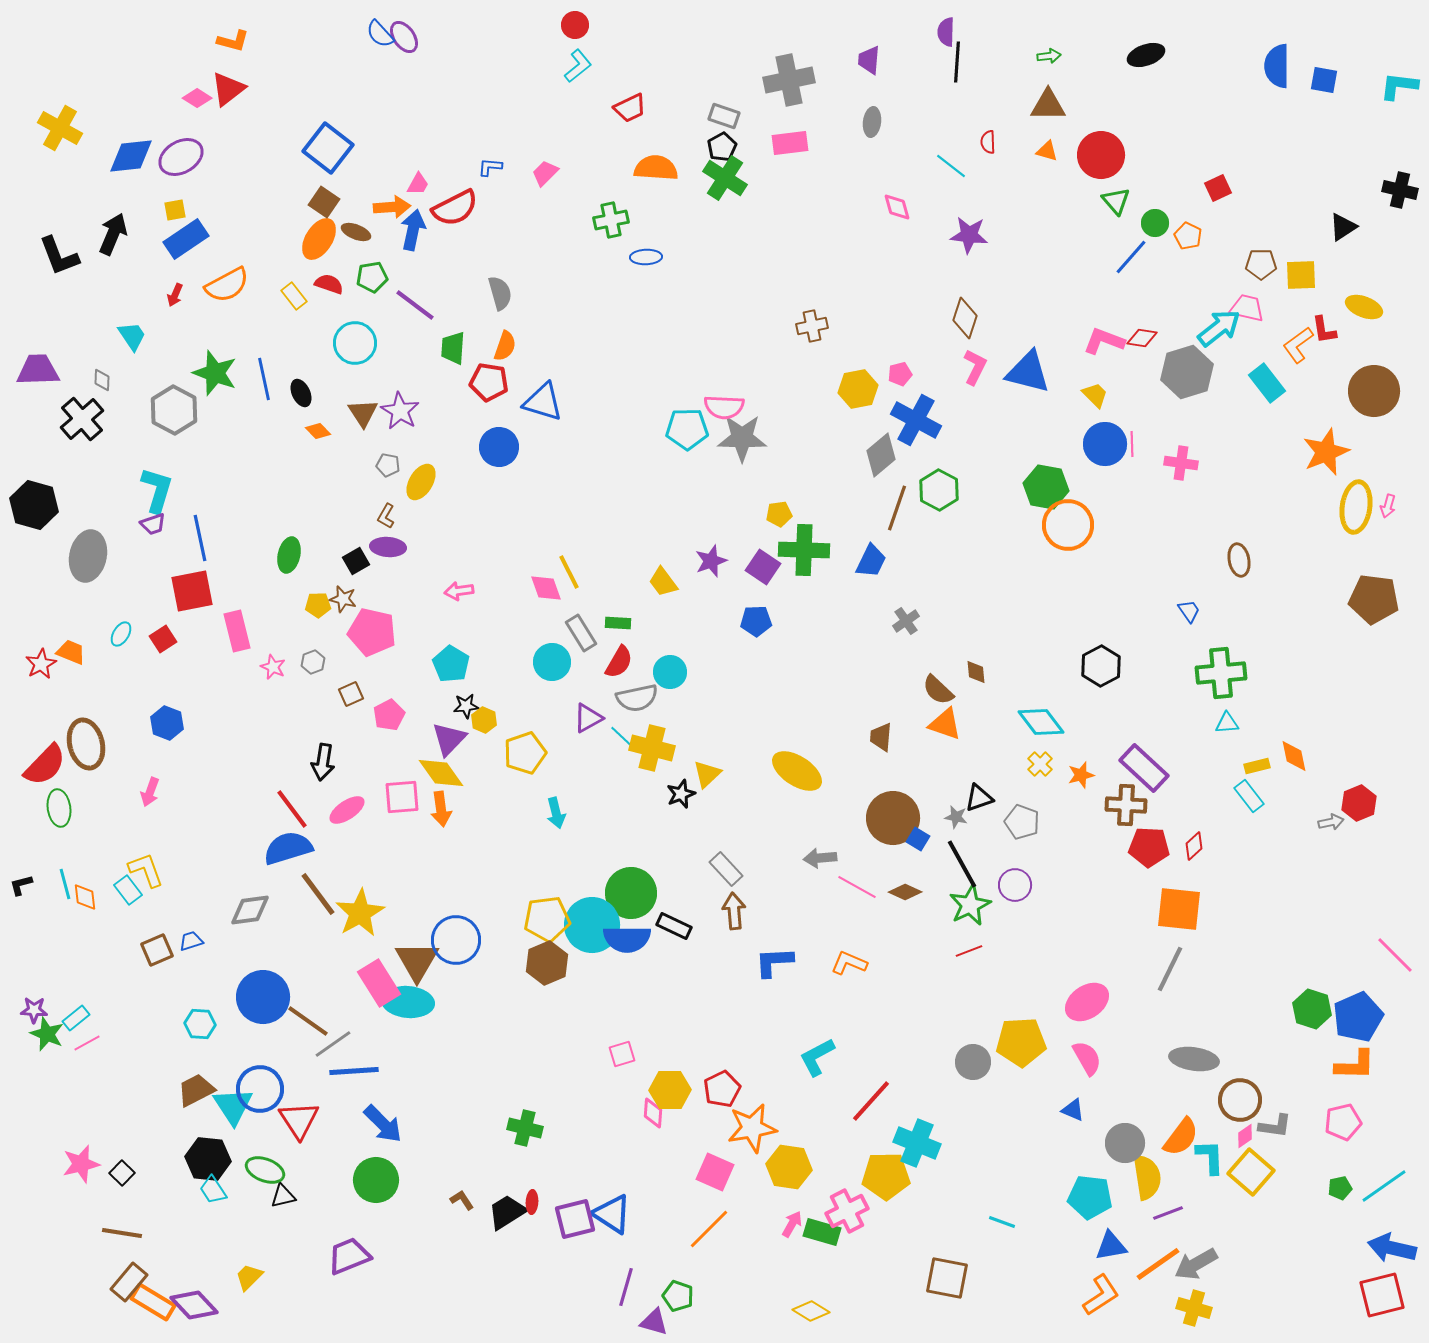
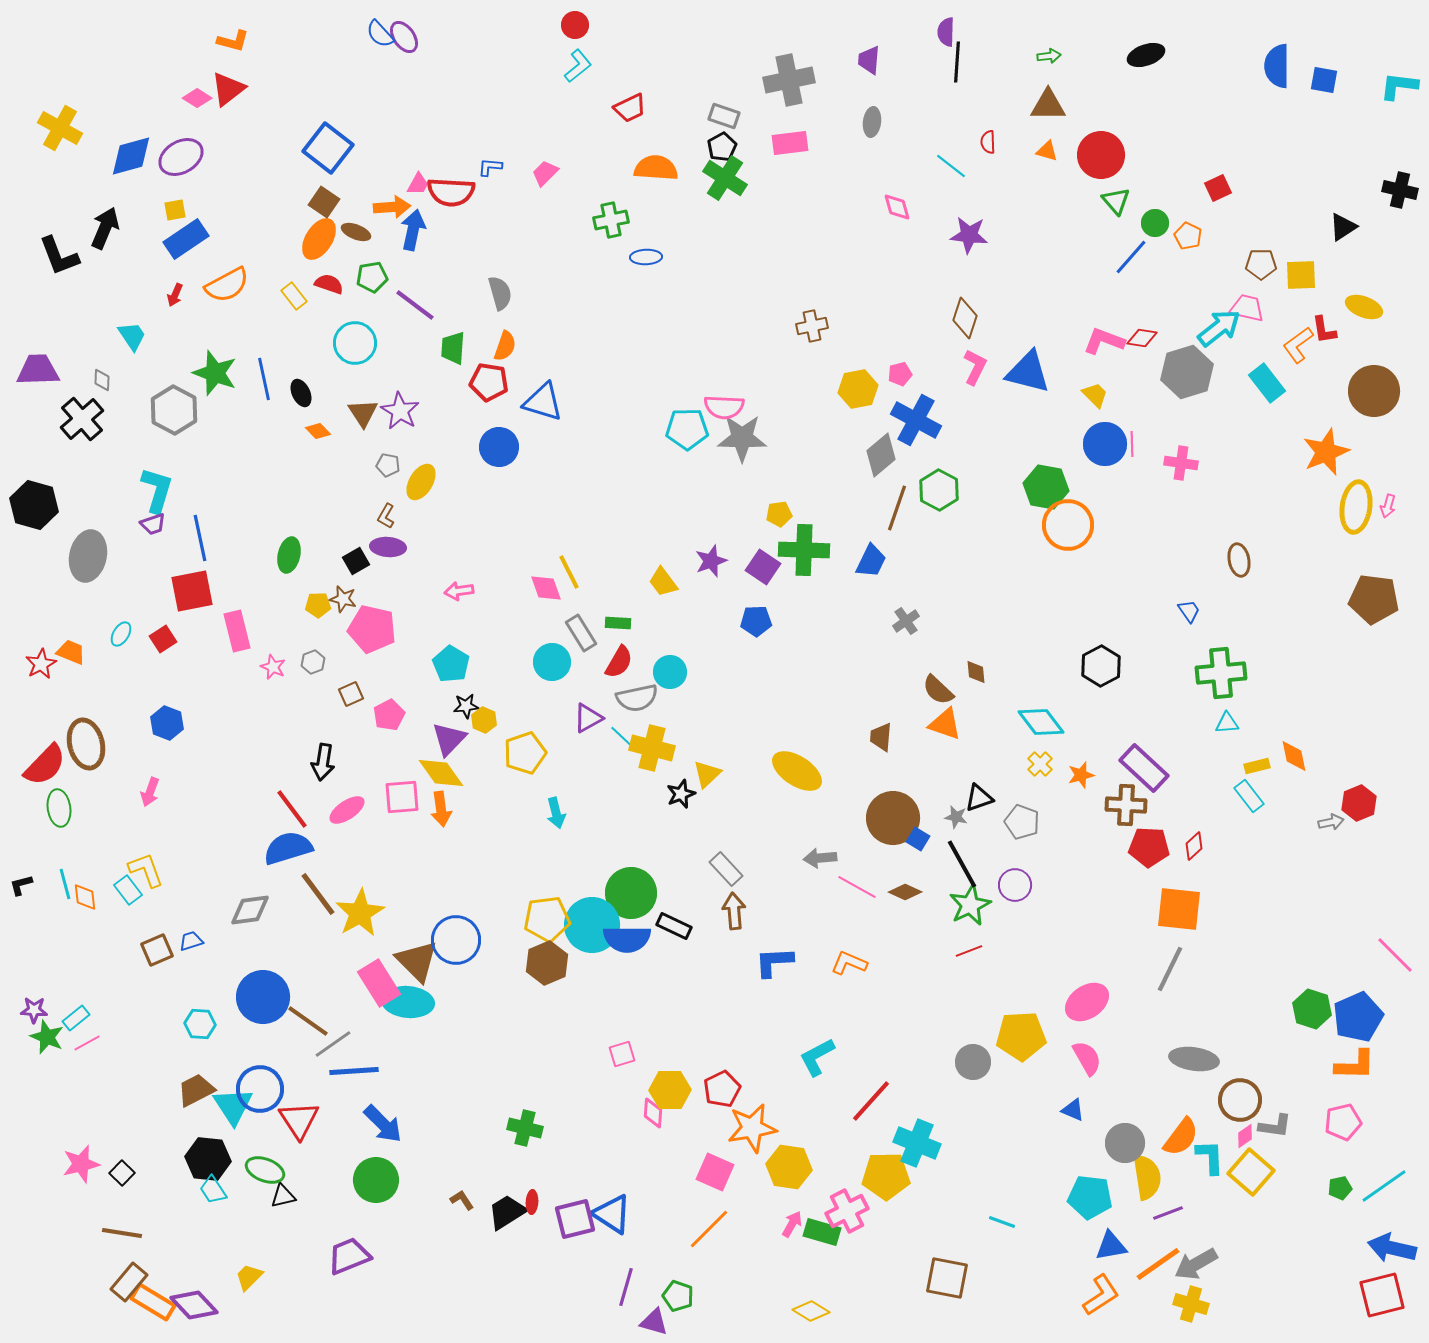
blue diamond at (131, 156): rotated 9 degrees counterclockwise
red semicircle at (455, 208): moved 4 px left, 16 px up; rotated 30 degrees clockwise
black arrow at (113, 234): moved 8 px left, 6 px up
pink pentagon at (372, 632): moved 3 px up
brown triangle at (417, 961): rotated 15 degrees counterclockwise
green star at (47, 1034): moved 3 px down
yellow pentagon at (1021, 1042): moved 6 px up
yellow cross at (1194, 1308): moved 3 px left, 4 px up
